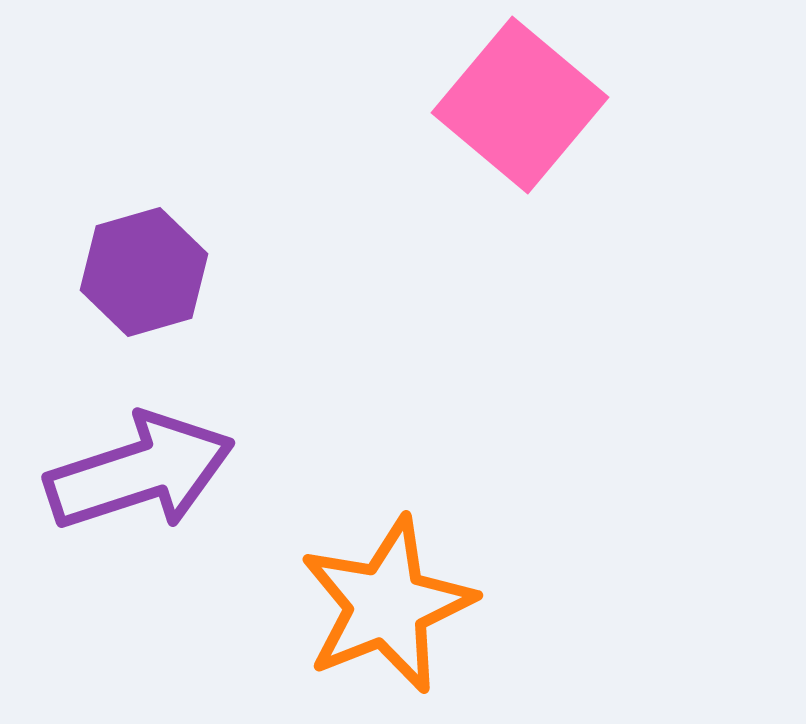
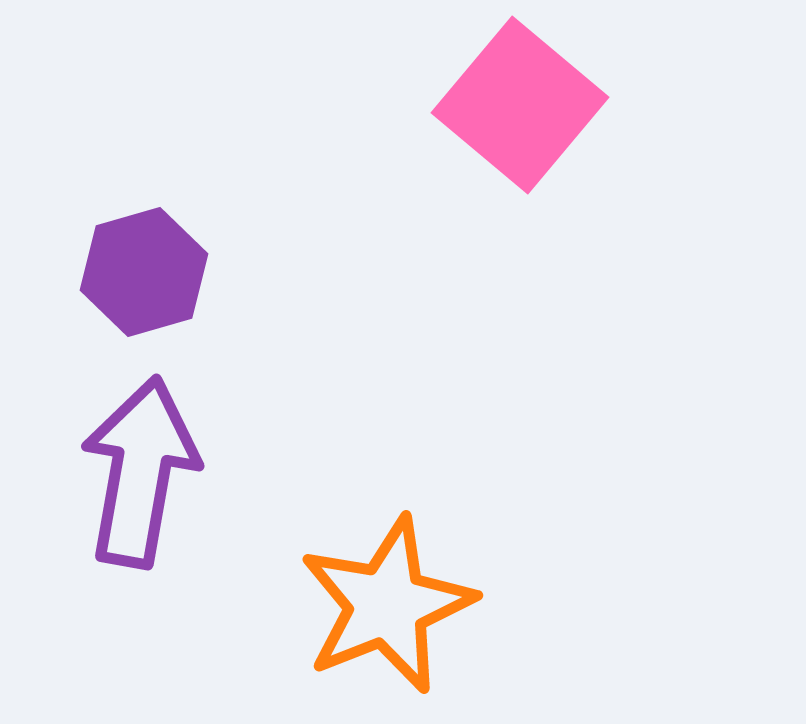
purple arrow: rotated 62 degrees counterclockwise
